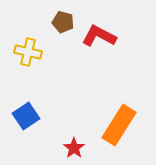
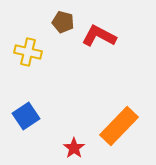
orange rectangle: moved 1 px down; rotated 12 degrees clockwise
